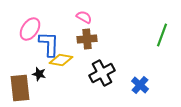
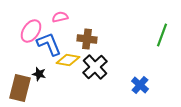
pink semicircle: moved 24 px left; rotated 42 degrees counterclockwise
pink ellipse: moved 1 px right, 2 px down
brown cross: rotated 12 degrees clockwise
blue L-shape: rotated 24 degrees counterclockwise
yellow diamond: moved 7 px right
black cross: moved 7 px left, 6 px up; rotated 15 degrees counterclockwise
brown rectangle: rotated 20 degrees clockwise
